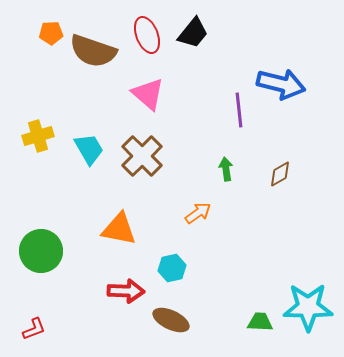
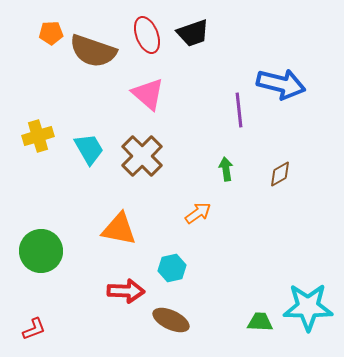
black trapezoid: rotated 32 degrees clockwise
